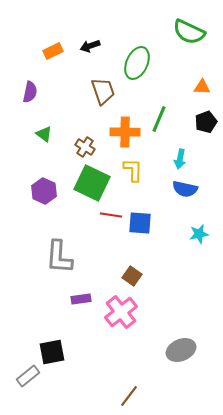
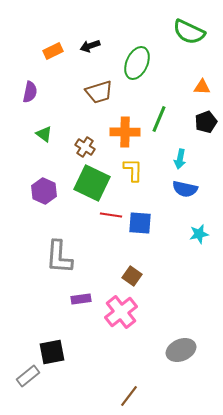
brown trapezoid: moved 4 px left, 1 px down; rotated 92 degrees clockwise
